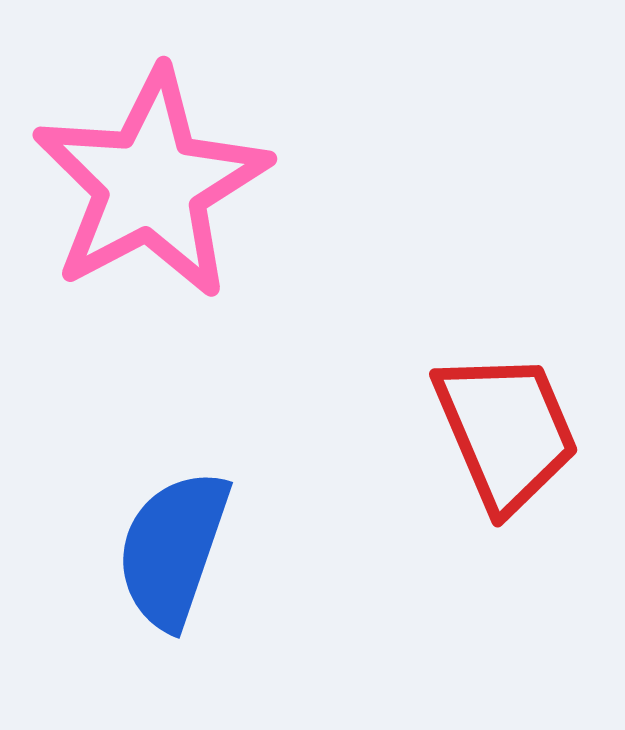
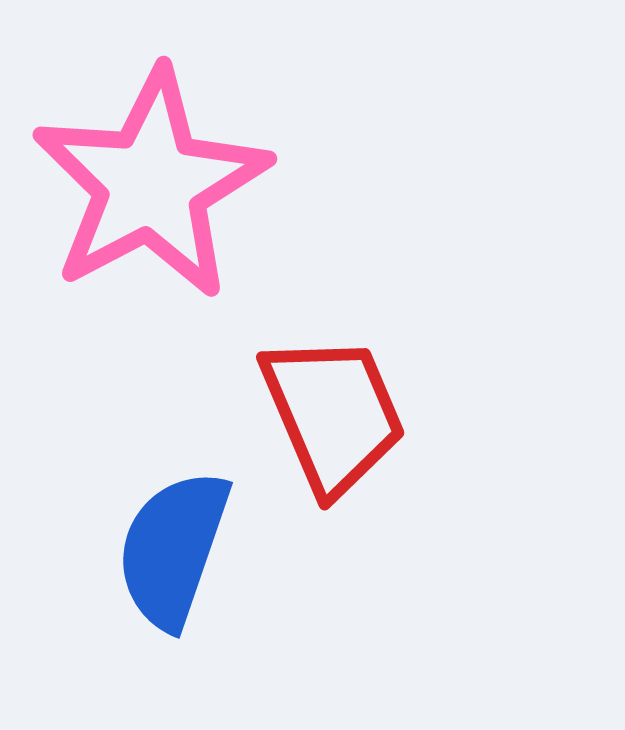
red trapezoid: moved 173 px left, 17 px up
